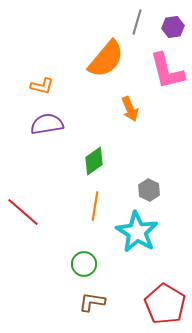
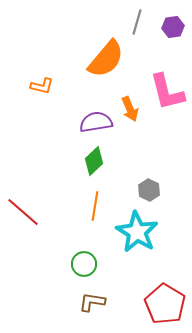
pink L-shape: moved 21 px down
purple semicircle: moved 49 px right, 2 px up
green diamond: rotated 8 degrees counterclockwise
